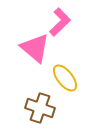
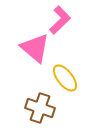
pink L-shape: moved 2 px up
